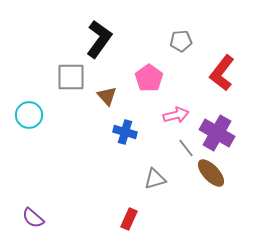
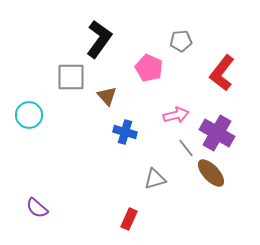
pink pentagon: moved 10 px up; rotated 12 degrees counterclockwise
purple semicircle: moved 4 px right, 10 px up
